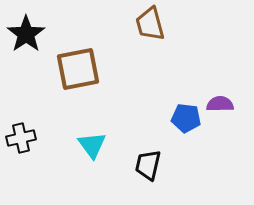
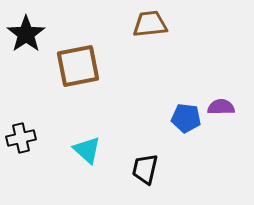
brown trapezoid: rotated 99 degrees clockwise
brown square: moved 3 px up
purple semicircle: moved 1 px right, 3 px down
cyan triangle: moved 5 px left, 5 px down; rotated 12 degrees counterclockwise
black trapezoid: moved 3 px left, 4 px down
